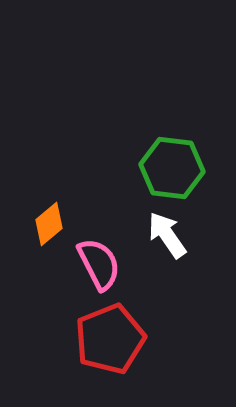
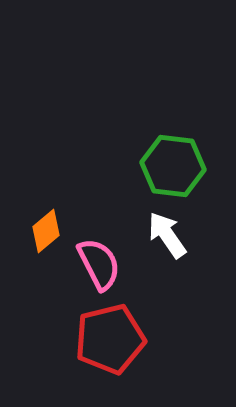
green hexagon: moved 1 px right, 2 px up
orange diamond: moved 3 px left, 7 px down
red pentagon: rotated 8 degrees clockwise
